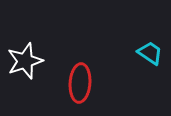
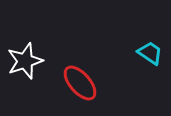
red ellipse: rotated 45 degrees counterclockwise
